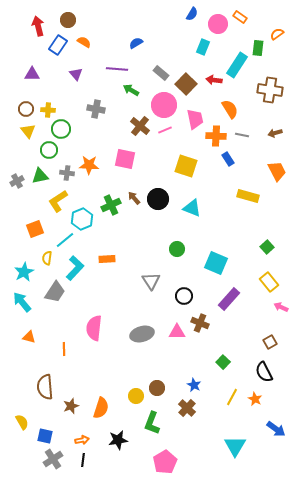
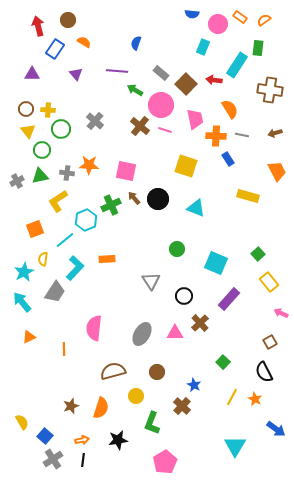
blue semicircle at (192, 14): rotated 64 degrees clockwise
orange semicircle at (277, 34): moved 13 px left, 14 px up
blue semicircle at (136, 43): rotated 40 degrees counterclockwise
blue rectangle at (58, 45): moved 3 px left, 4 px down
purple line at (117, 69): moved 2 px down
green arrow at (131, 90): moved 4 px right
pink circle at (164, 105): moved 3 px left
gray cross at (96, 109): moved 1 px left, 12 px down; rotated 30 degrees clockwise
pink line at (165, 130): rotated 40 degrees clockwise
green circle at (49, 150): moved 7 px left
pink square at (125, 159): moved 1 px right, 12 px down
cyan triangle at (192, 208): moved 4 px right
cyan hexagon at (82, 219): moved 4 px right, 1 px down
green square at (267, 247): moved 9 px left, 7 px down
yellow semicircle at (47, 258): moved 4 px left, 1 px down
pink arrow at (281, 307): moved 6 px down
brown cross at (200, 323): rotated 24 degrees clockwise
pink triangle at (177, 332): moved 2 px left, 1 px down
gray ellipse at (142, 334): rotated 45 degrees counterclockwise
orange triangle at (29, 337): rotated 40 degrees counterclockwise
brown semicircle at (45, 387): moved 68 px right, 16 px up; rotated 80 degrees clockwise
brown circle at (157, 388): moved 16 px up
brown cross at (187, 408): moved 5 px left, 2 px up
blue square at (45, 436): rotated 28 degrees clockwise
